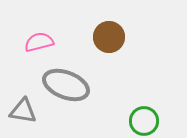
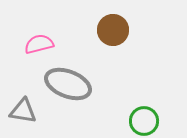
brown circle: moved 4 px right, 7 px up
pink semicircle: moved 2 px down
gray ellipse: moved 2 px right, 1 px up
